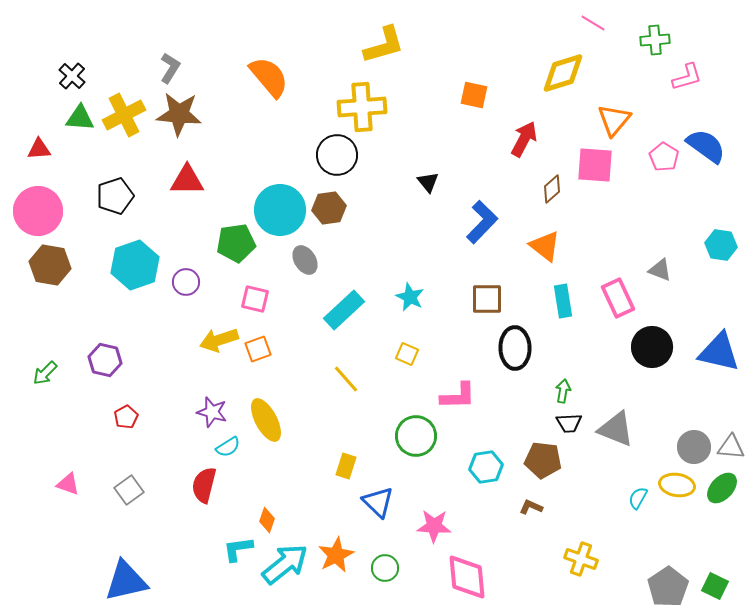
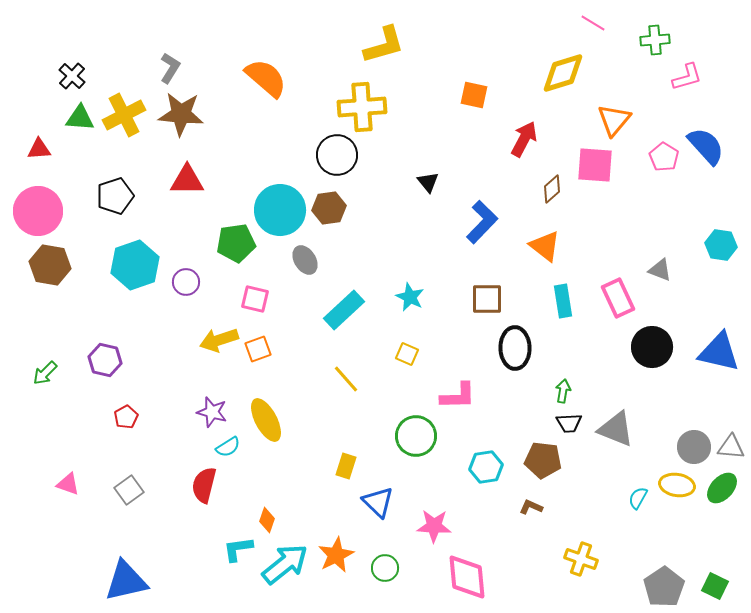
orange semicircle at (269, 77): moved 3 px left, 1 px down; rotated 9 degrees counterclockwise
brown star at (179, 114): moved 2 px right
blue semicircle at (706, 146): rotated 12 degrees clockwise
gray pentagon at (668, 587): moved 4 px left
